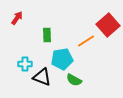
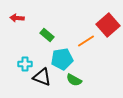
red arrow: rotated 120 degrees counterclockwise
green rectangle: rotated 48 degrees counterclockwise
